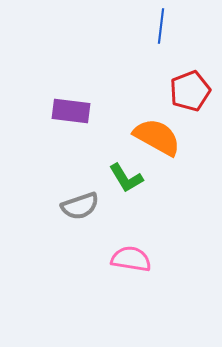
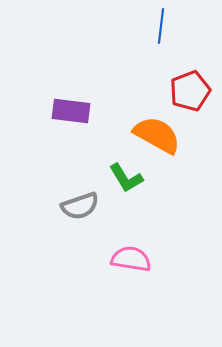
orange semicircle: moved 2 px up
